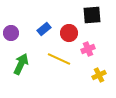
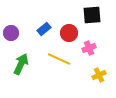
pink cross: moved 1 px right, 1 px up
